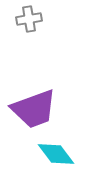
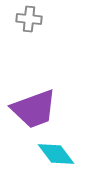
gray cross: rotated 15 degrees clockwise
